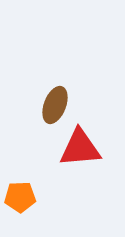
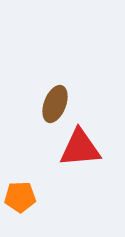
brown ellipse: moved 1 px up
